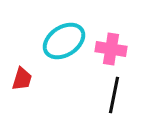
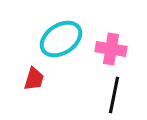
cyan ellipse: moved 3 px left, 2 px up
red trapezoid: moved 12 px right
